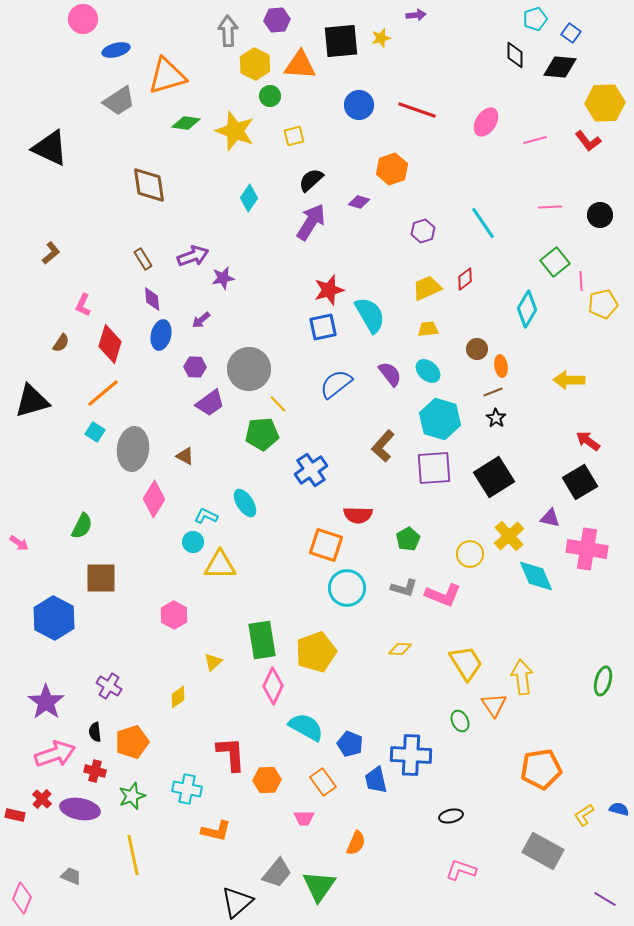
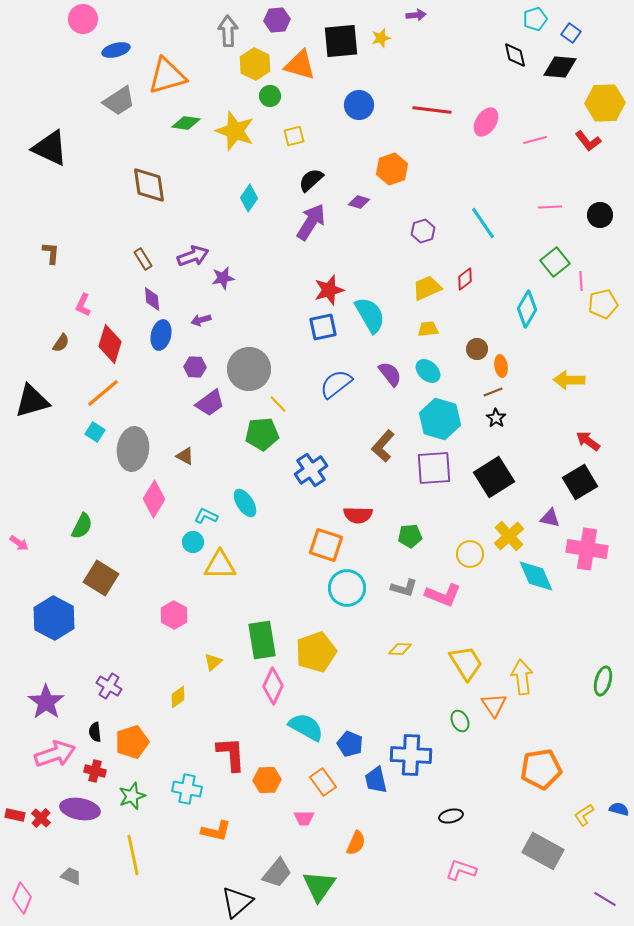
black diamond at (515, 55): rotated 12 degrees counterclockwise
orange triangle at (300, 65): rotated 12 degrees clockwise
red line at (417, 110): moved 15 px right; rotated 12 degrees counterclockwise
brown L-shape at (51, 253): rotated 45 degrees counterclockwise
purple arrow at (201, 320): rotated 24 degrees clockwise
green pentagon at (408, 539): moved 2 px right, 3 px up; rotated 25 degrees clockwise
brown square at (101, 578): rotated 32 degrees clockwise
red cross at (42, 799): moved 1 px left, 19 px down
